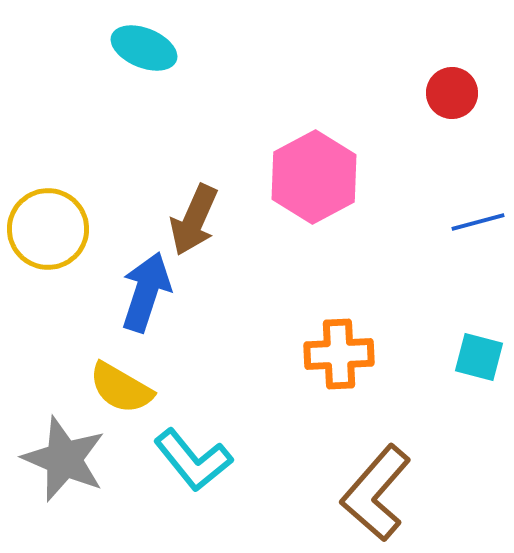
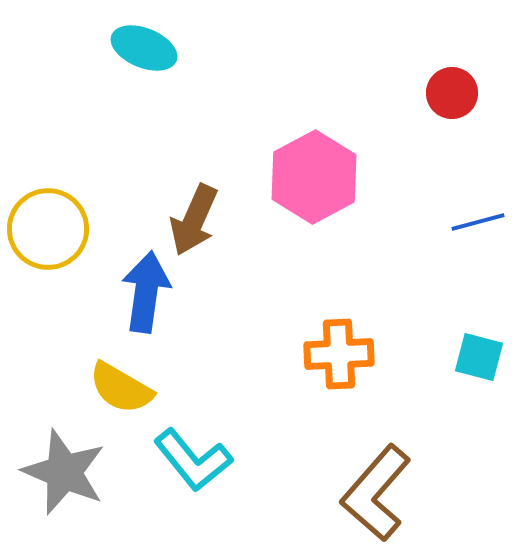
blue arrow: rotated 10 degrees counterclockwise
gray star: moved 13 px down
